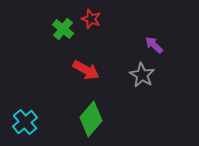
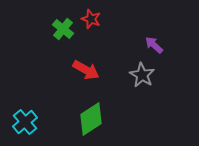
green diamond: rotated 16 degrees clockwise
